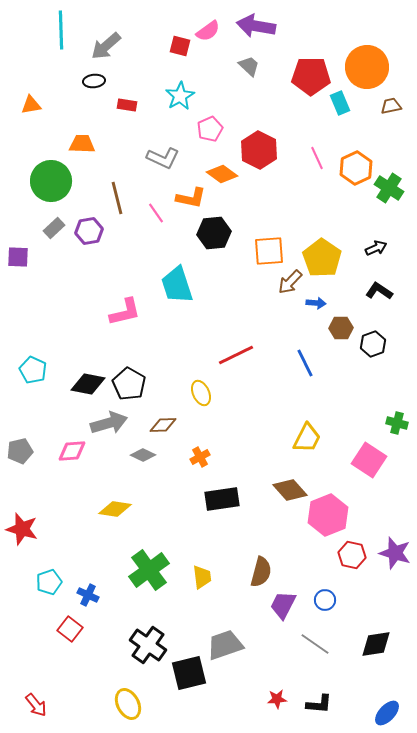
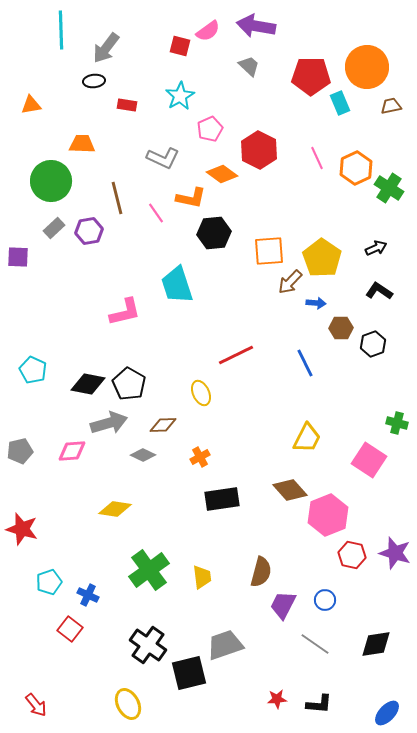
gray arrow at (106, 46): moved 2 px down; rotated 12 degrees counterclockwise
